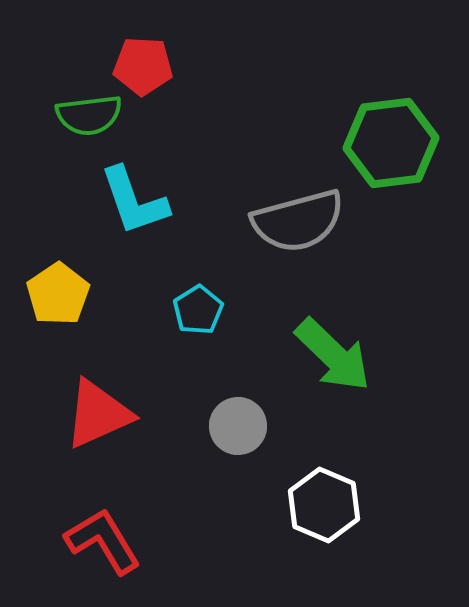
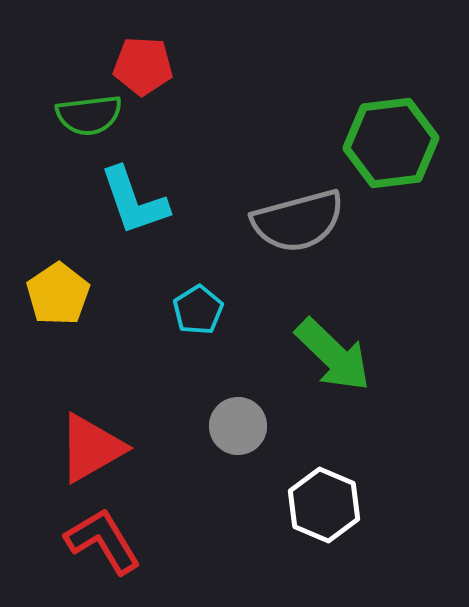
red triangle: moved 7 px left, 34 px down; rotated 6 degrees counterclockwise
